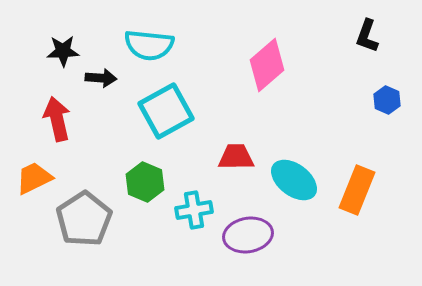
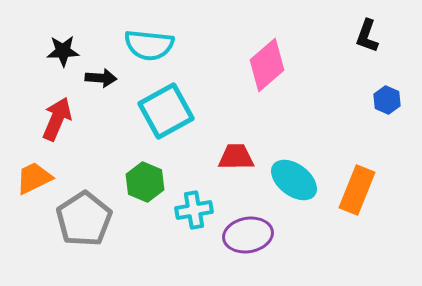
red arrow: rotated 36 degrees clockwise
